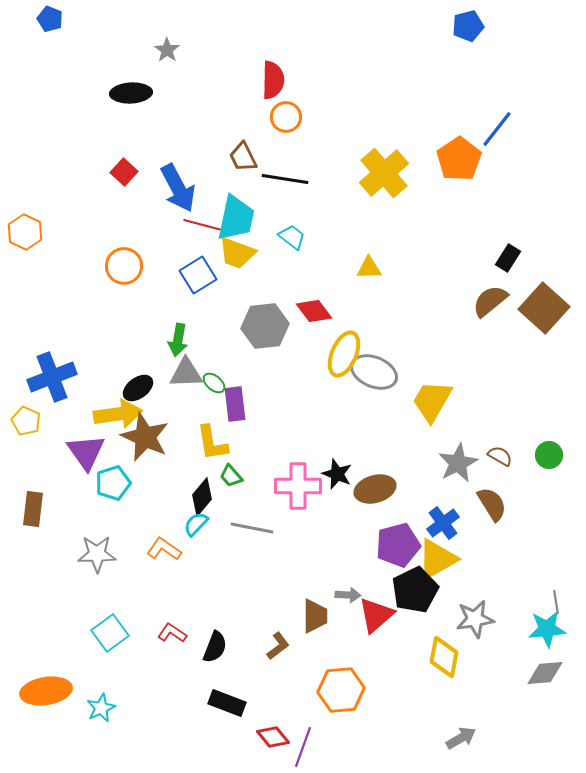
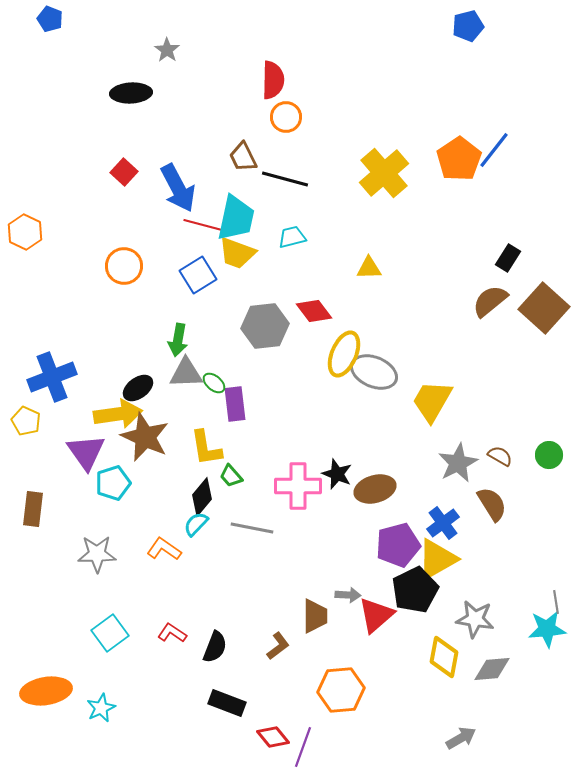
blue line at (497, 129): moved 3 px left, 21 px down
black line at (285, 179): rotated 6 degrees clockwise
cyan trapezoid at (292, 237): rotated 52 degrees counterclockwise
yellow L-shape at (212, 443): moved 6 px left, 5 px down
gray star at (475, 619): rotated 18 degrees clockwise
gray diamond at (545, 673): moved 53 px left, 4 px up
